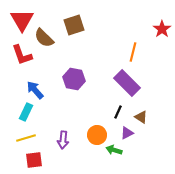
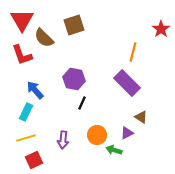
red star: moved 1 px left
black line: moved 36 px left, 9 px up
red square: rotated 18 degrees counterclockwise
